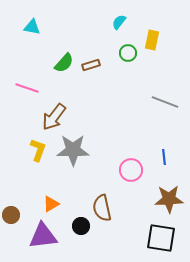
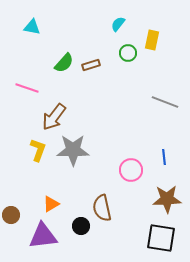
cyan semicircle: moved 1 px left, 2 px down
brown star: moved 2 px left
